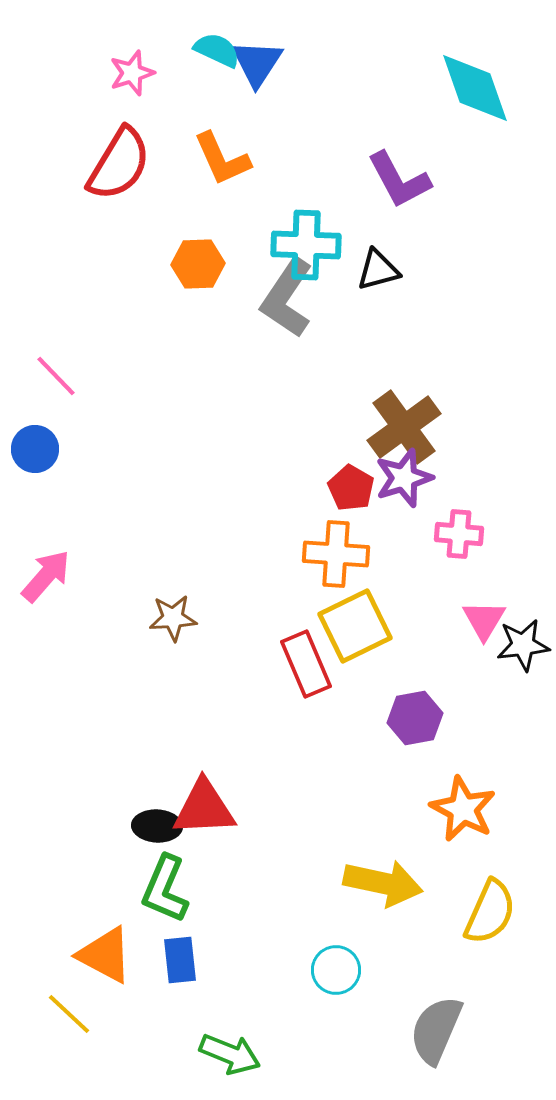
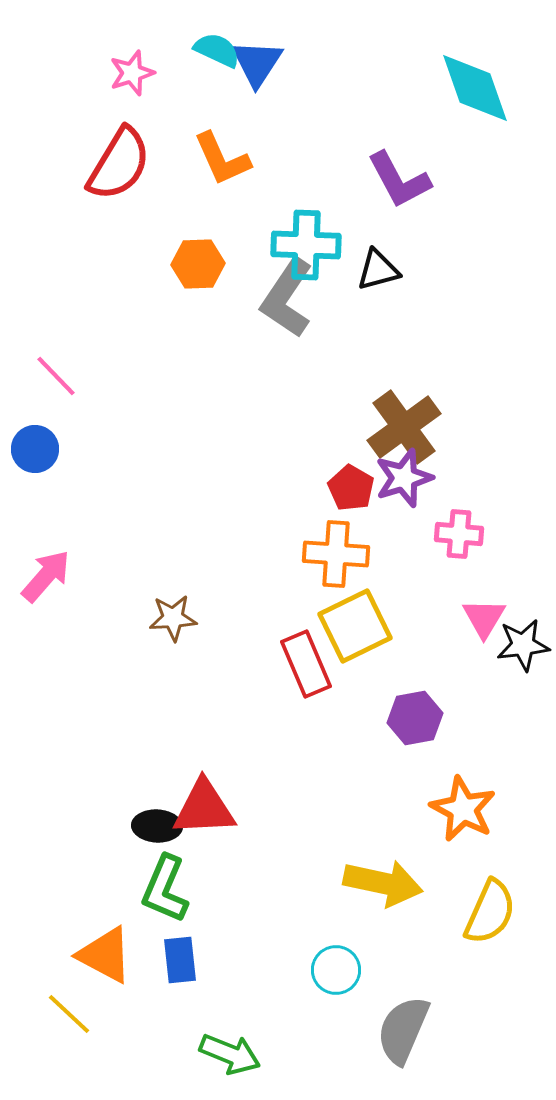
pink triangle: moved 2 px up
gray semicircle: moved 33 px left
